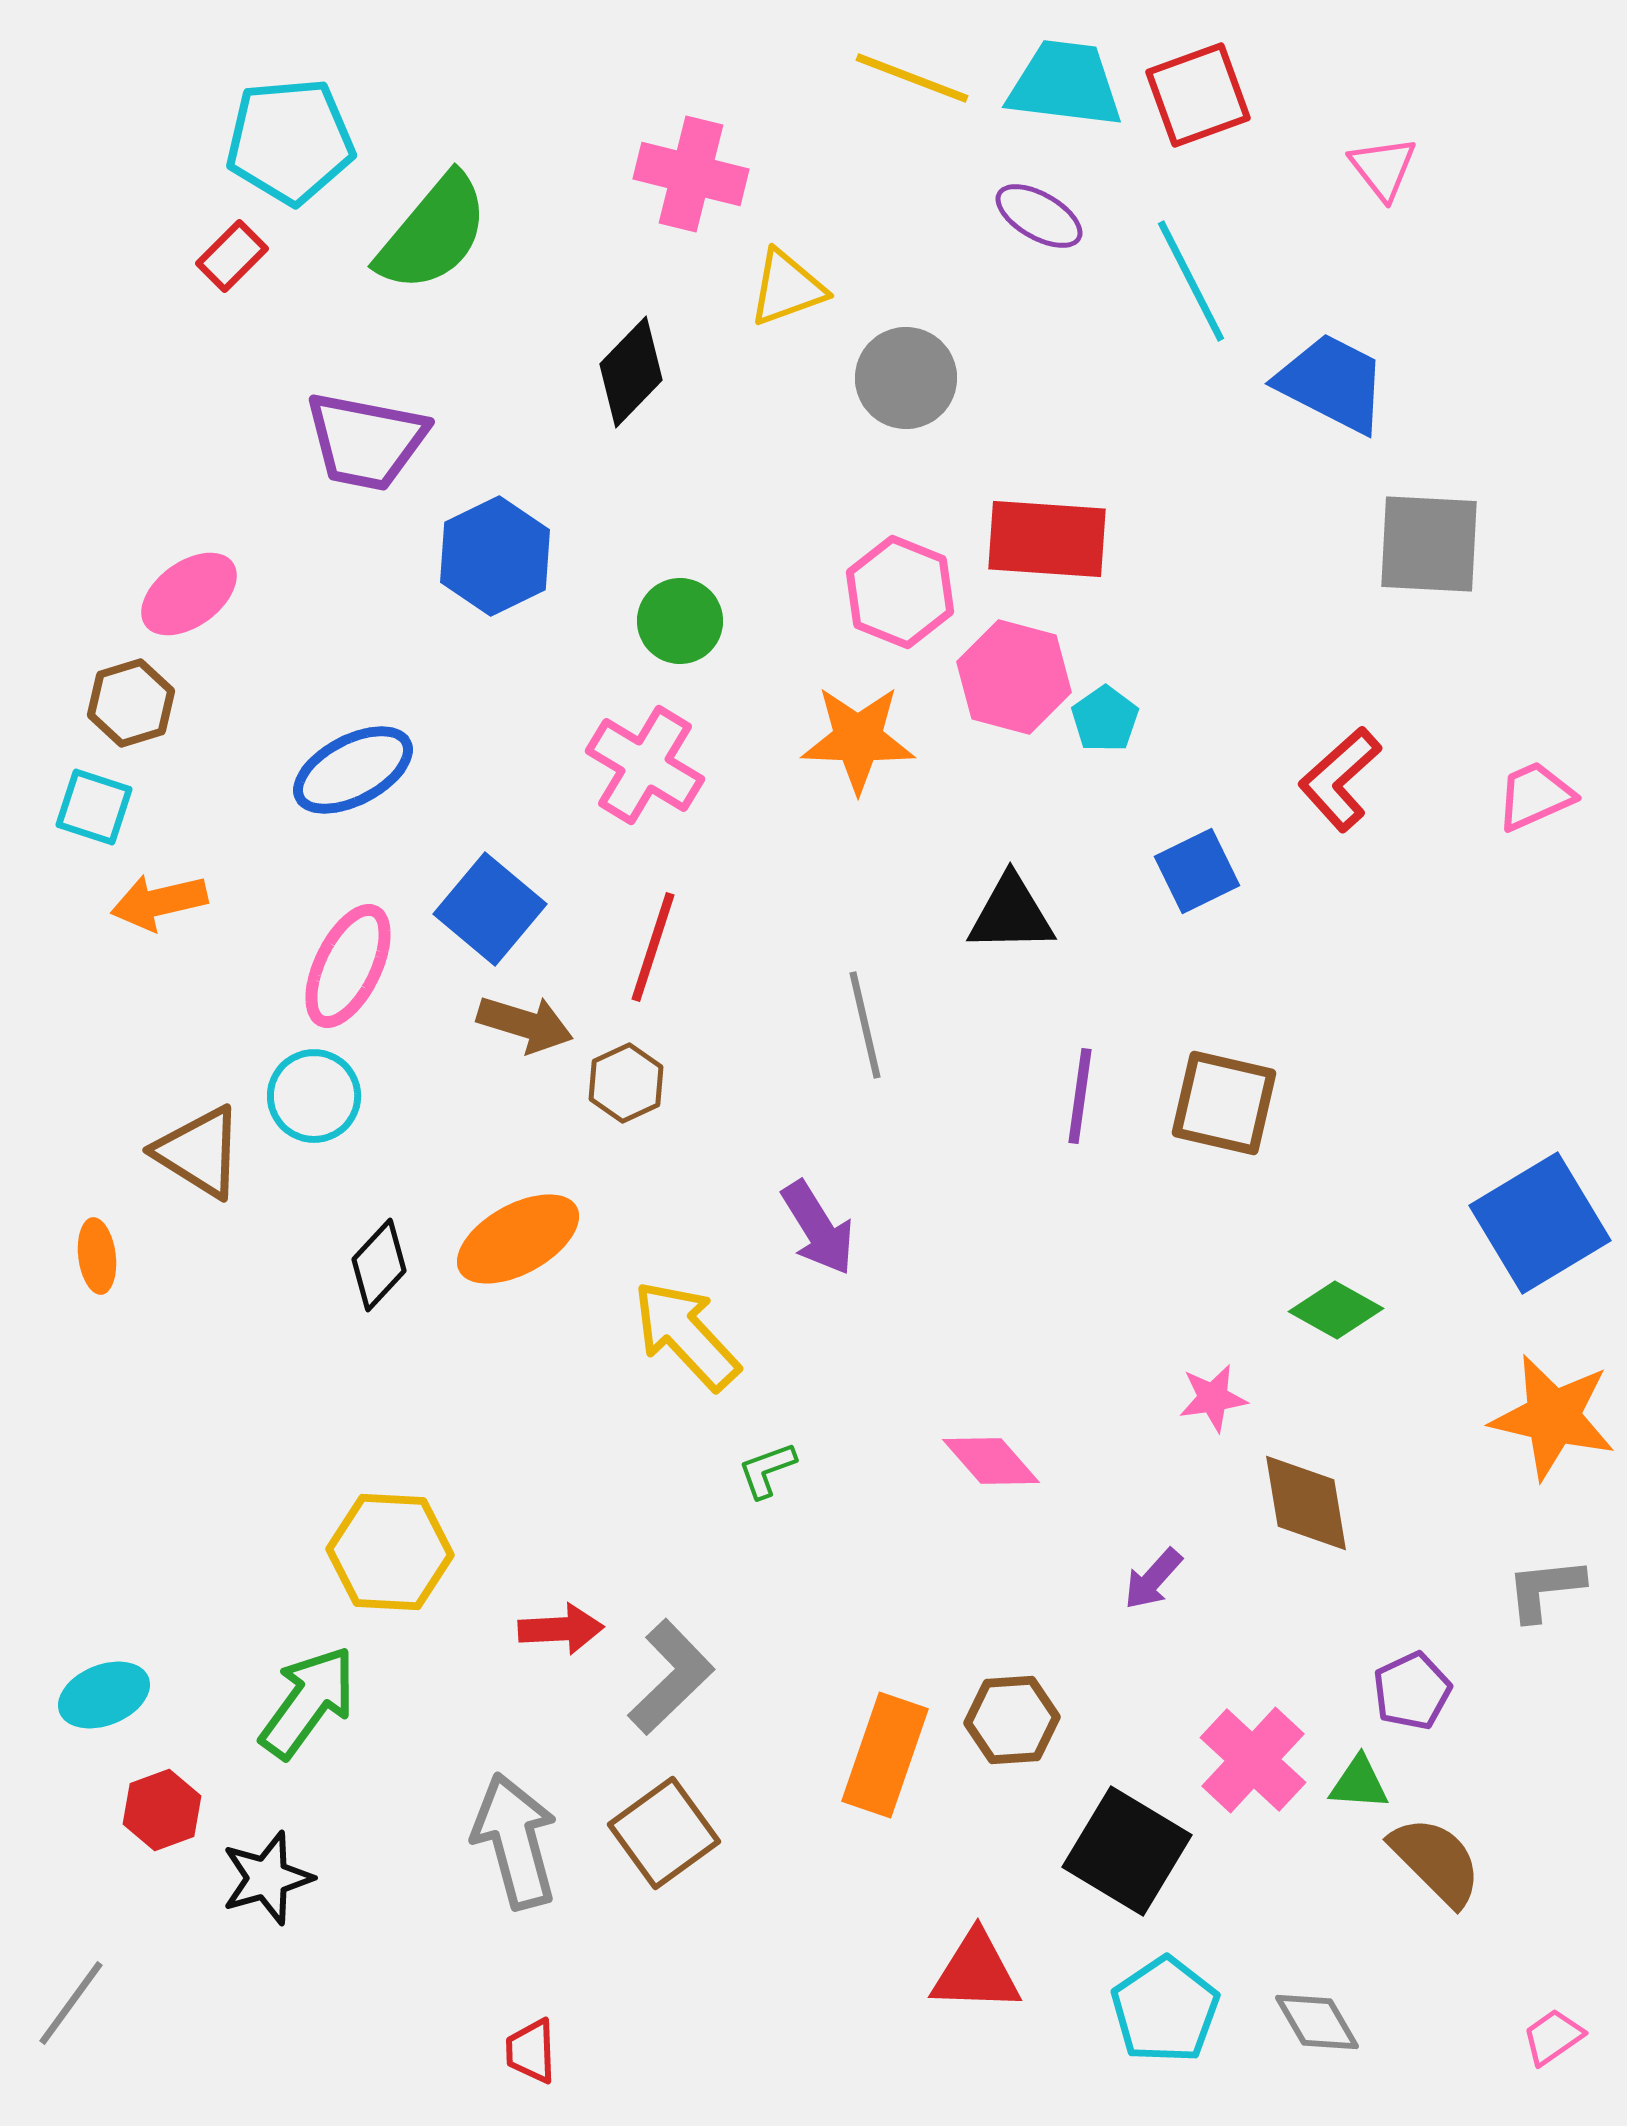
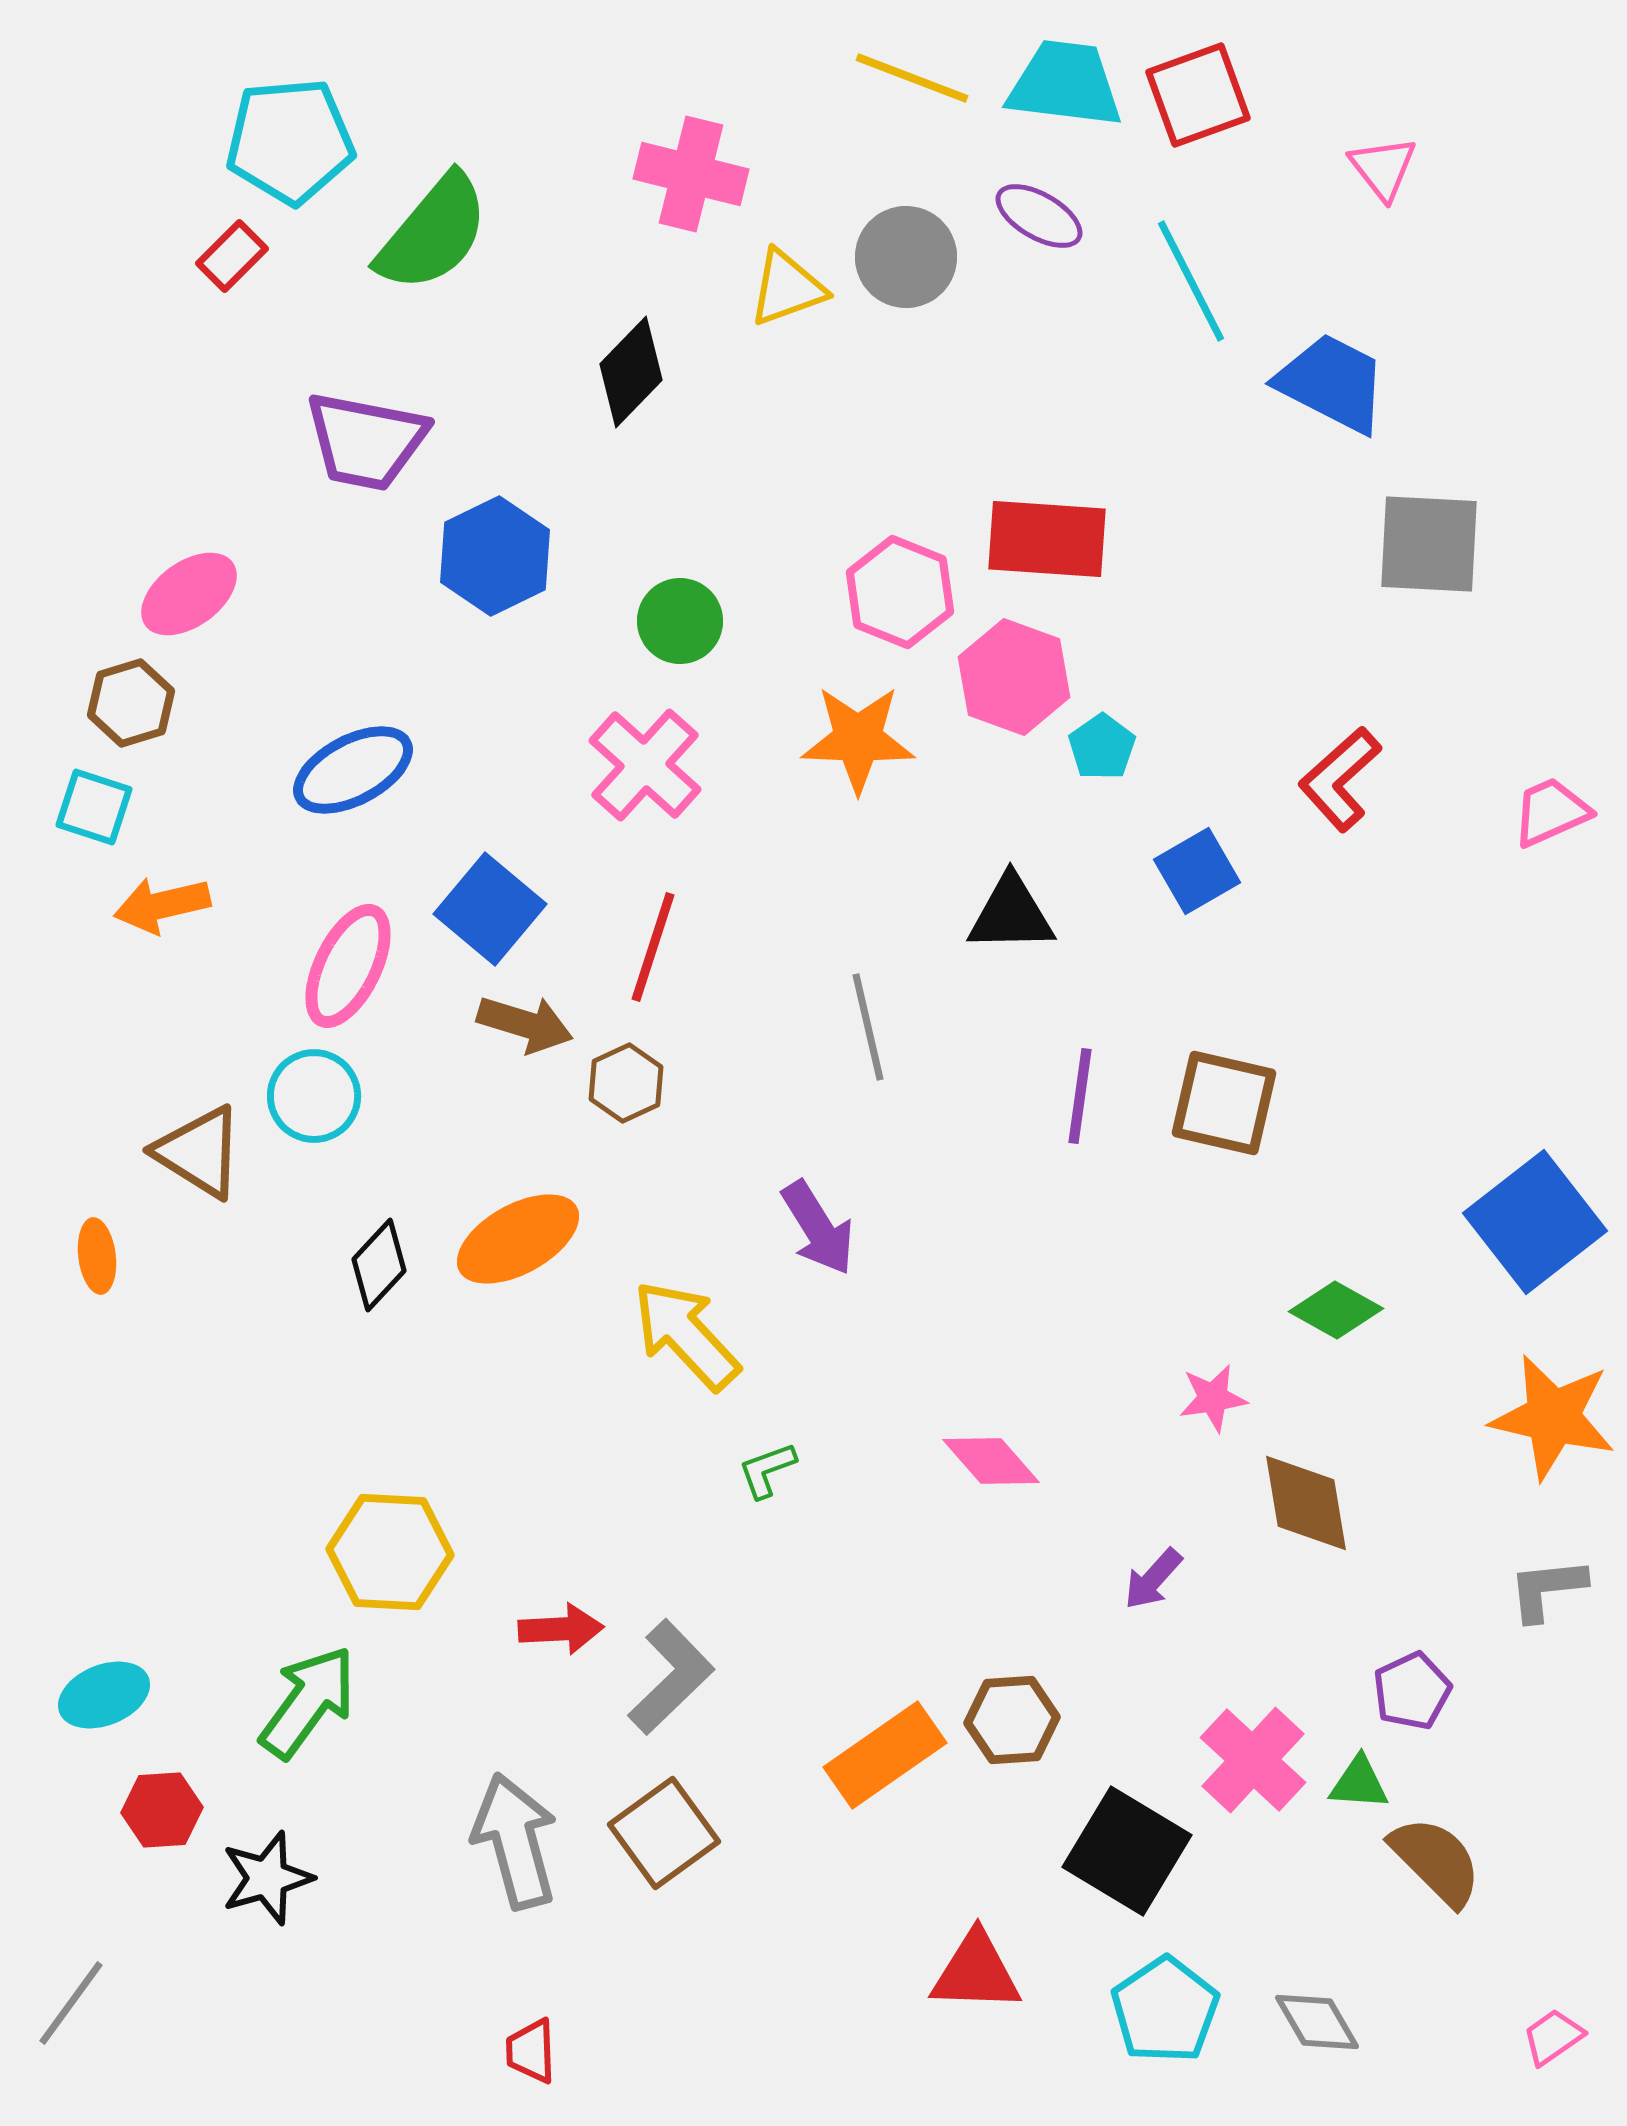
gray circle at (906, 378): moved 121 px up
pink hexagon at (1014, 677): rotated 5 degrees clockwise
cyan pentagon at (1105, 719): moved 3 px left, 28 px down
pink cross at (645, 765): rotated 11 degrees clockwise
pink trapezoid at (1535, 796): moved 16 px right, 16 px down
blue square at (1197, 871): rotated 4 degrees counterclockwise
orange arrow at (159, 902): moved 3 px right, 3 px down
gray line at (865, 1025): moved 3 px right, 2 px down
blue square at (1540, 1223): moved 5 px left, 1 px up; rotated 7 degrees counterclockwise
gray L-shape at (1545, 1589): moved 2 px right
orange rectangle at (885, 1755): rotated 36 degrees clockwise
red hexagon at (162, 1810): rotated 16 degrees clockwise
